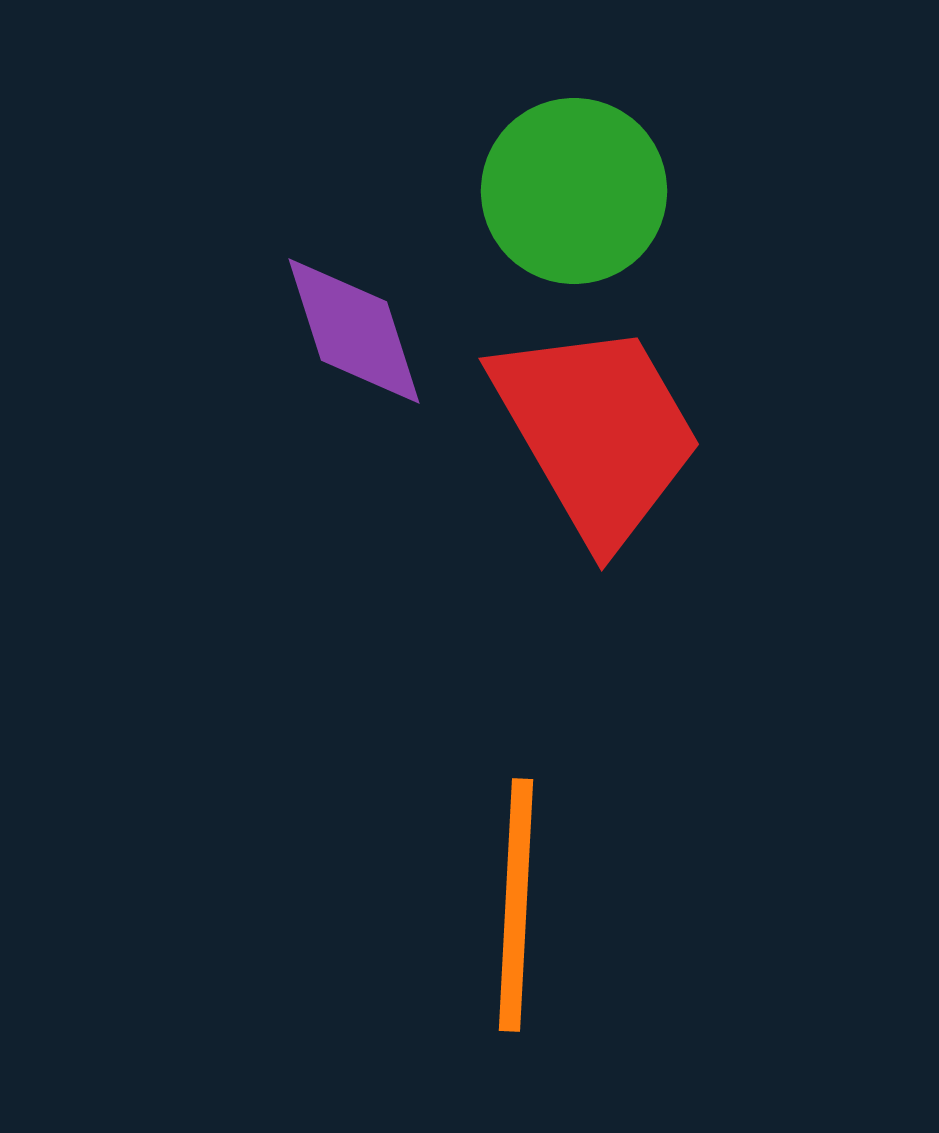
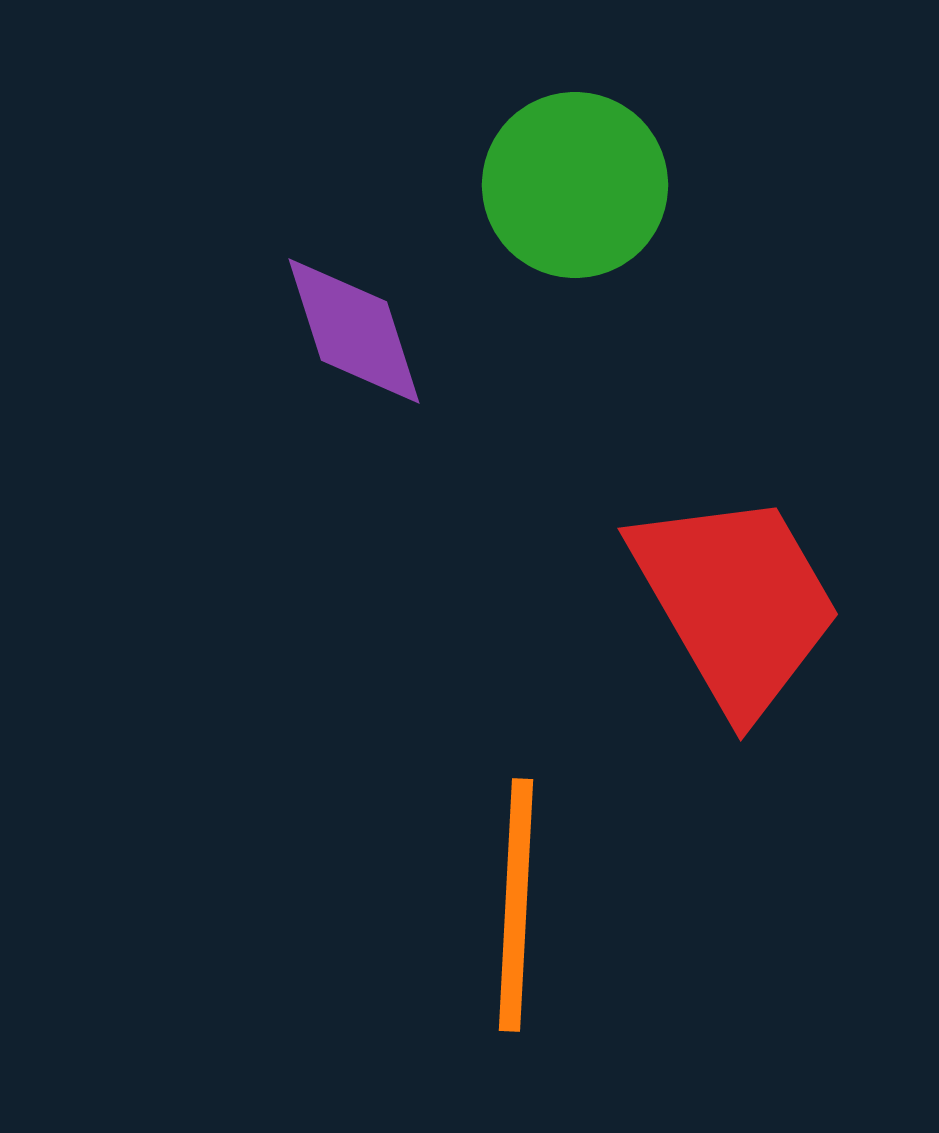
green circle: moved 1 px right, 6 px up
red trapezoid: moved 139 px right, 170 px down
